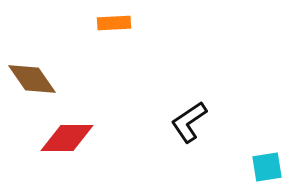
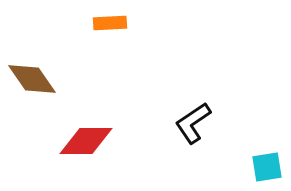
orange rectangle: moved 4 px left
black L-shape: moved 4 px right, 1 px down
red diamond: moved 19 px right, 3 px down
